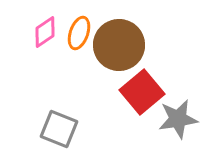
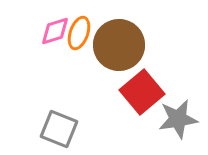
pink diamond: moved 10 px right, 1 px up; rotated 16 degrees clockwise
